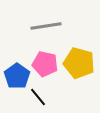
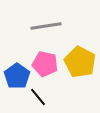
yellow pentagon: moved 1 px right, 1 px up; rotated 12 degrees clockwise
